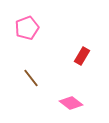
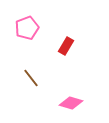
red rectangle: moved 16 px left, 10 px up
pink diamond: rotated 20 degrees counterclockwise
